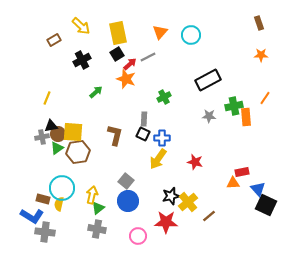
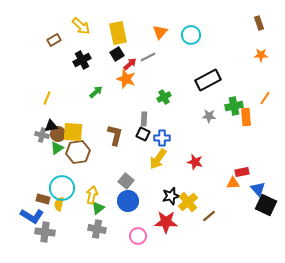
gray cross at (42, 137): moved 2 px up; rotated 24 degrees clockwise
